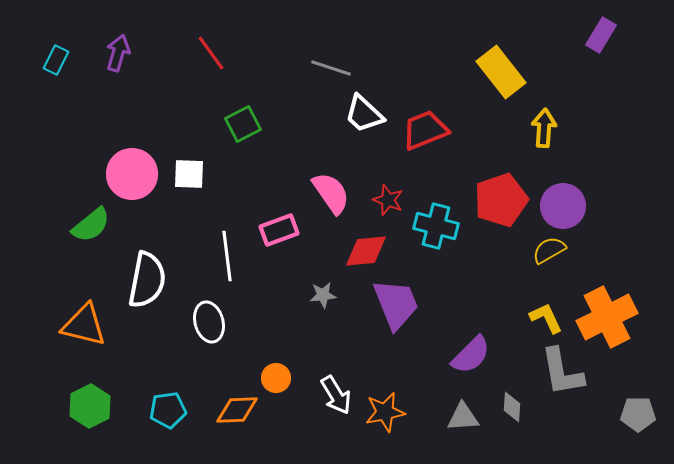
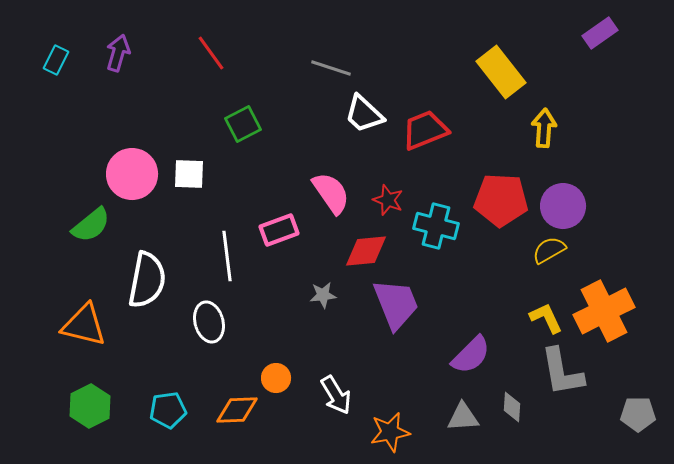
purple rectangle: moved 1 px left, 2 px up; rotated 24 degrees clockwise
red pentagon: rotated 22 degrees clockwise
orange cross: moved 3 px left, 6 px up
orange star: moved 5 px right, 20 px down
